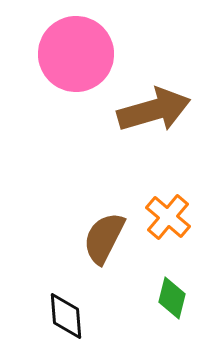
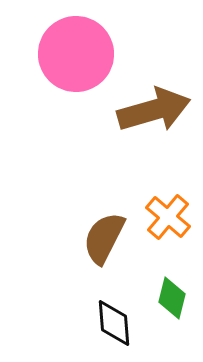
black diamond: moved 48 px right, 7 px down
